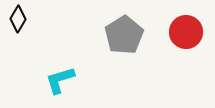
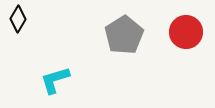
cyan L-shape: moved 5 px left
